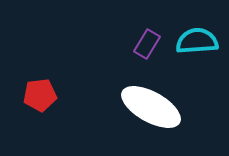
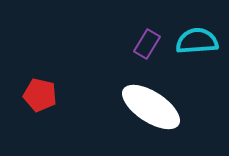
red pentagon: rotated 20 degrees clockwise
white ellipse: rotated 4 degrees clockwise
